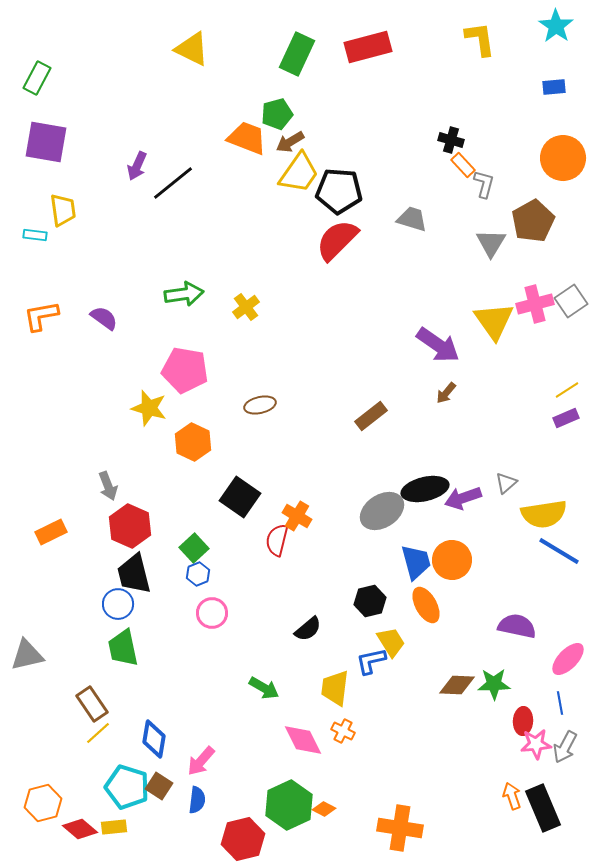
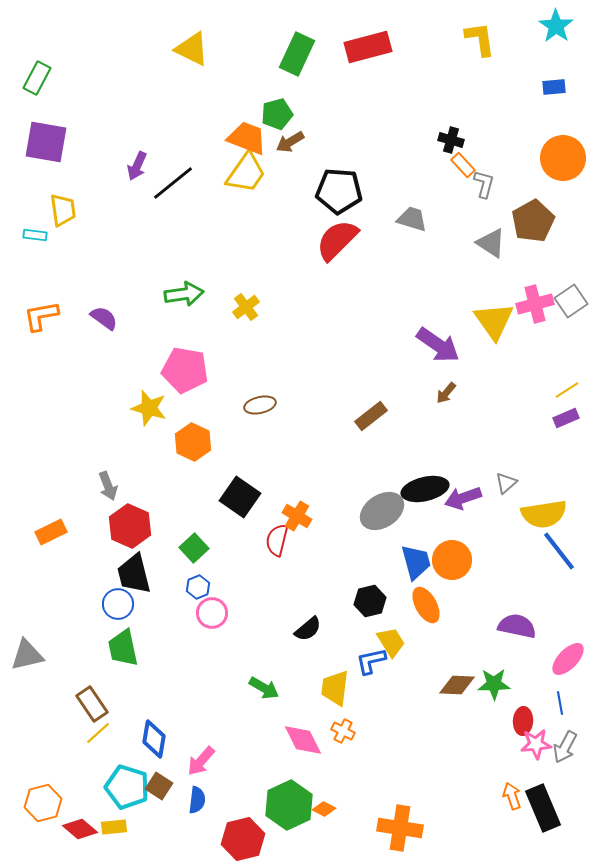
yellow trapezoid at (299, 173): moved 53 px left
gray triangle at (491, 243): rotated 28 degrees counterclockwise
blue line at (559, 551): rotated 21 degrees clockwise
blue hexagon at (198, 574): moved 13 px down
